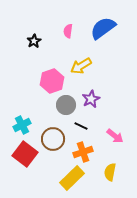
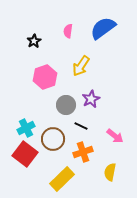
yellow arrow: rotated 25 degrees counterclockwise
pink hexagon: moved 7 px left, 4 px up
cyan cross: moved 4 px right, 3 px down
yellow rectangle: moved 10 px left, 1 px down
